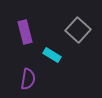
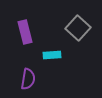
gray square: moved 2 px up
cyan rectangle: rotated 36 degrees counterclockwise
